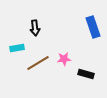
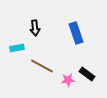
blue rectangle: moved 17 px left, 6 px down
pink star: moved 4 px right, 21 px down
brown line: moved 4 px right, 3 px down; rotated 60 degrees clockwise
black rectangle: moved 1 px right; rotated 21 degrees clockwise
